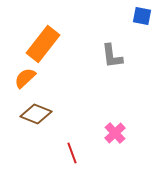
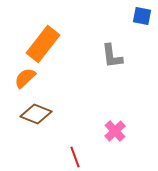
pink cross: moved 2 px up
red line: moved 3 px right, 4 px down
